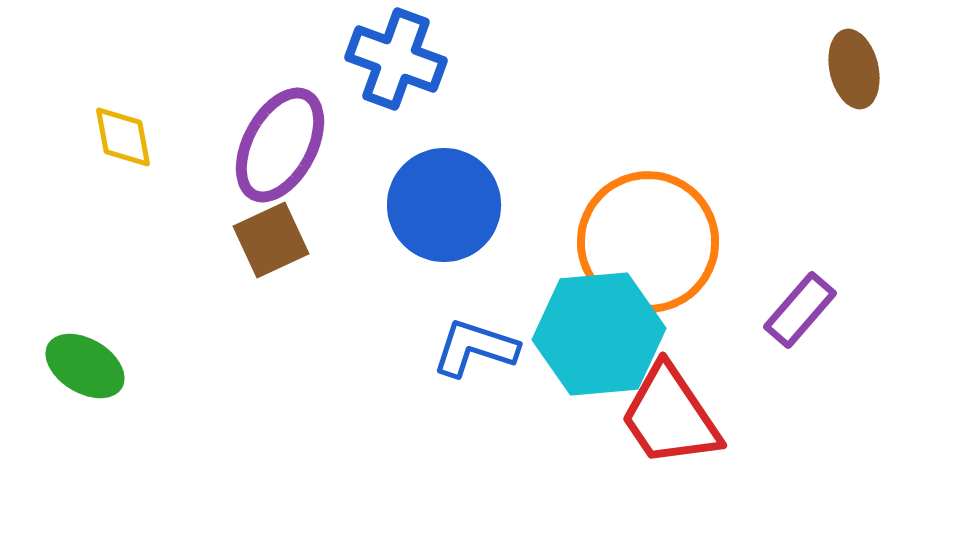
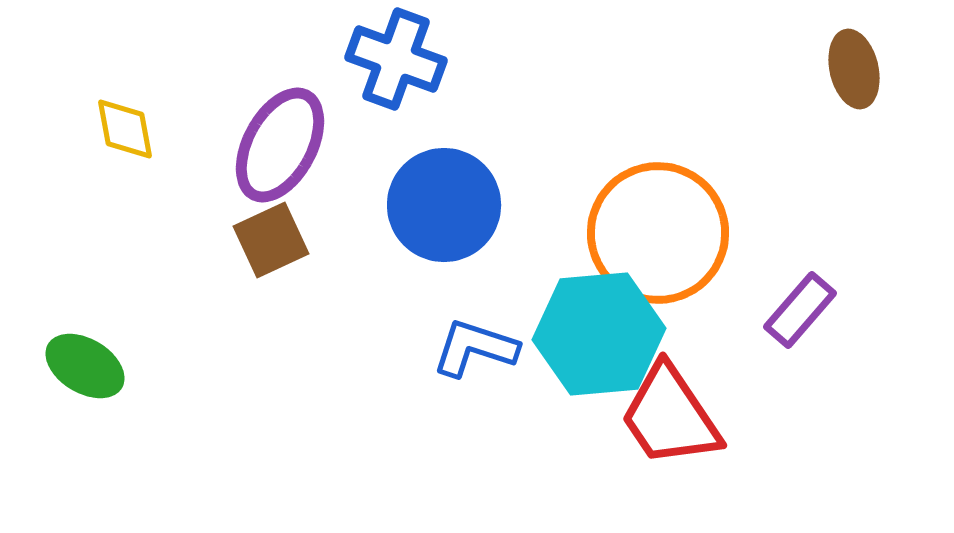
yellow diamond: moved 2 px right, 8 px up
orange circle: moved 10 px right, 9 px up
